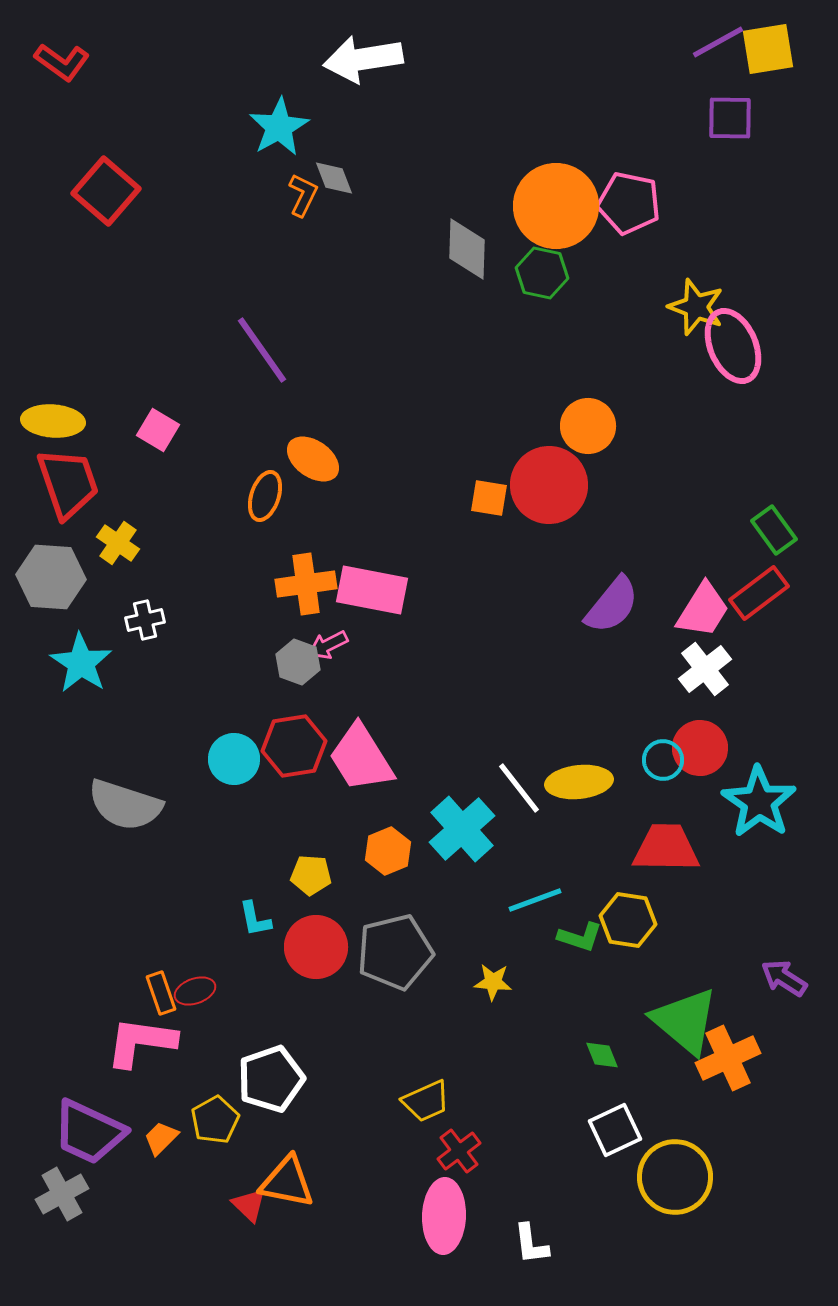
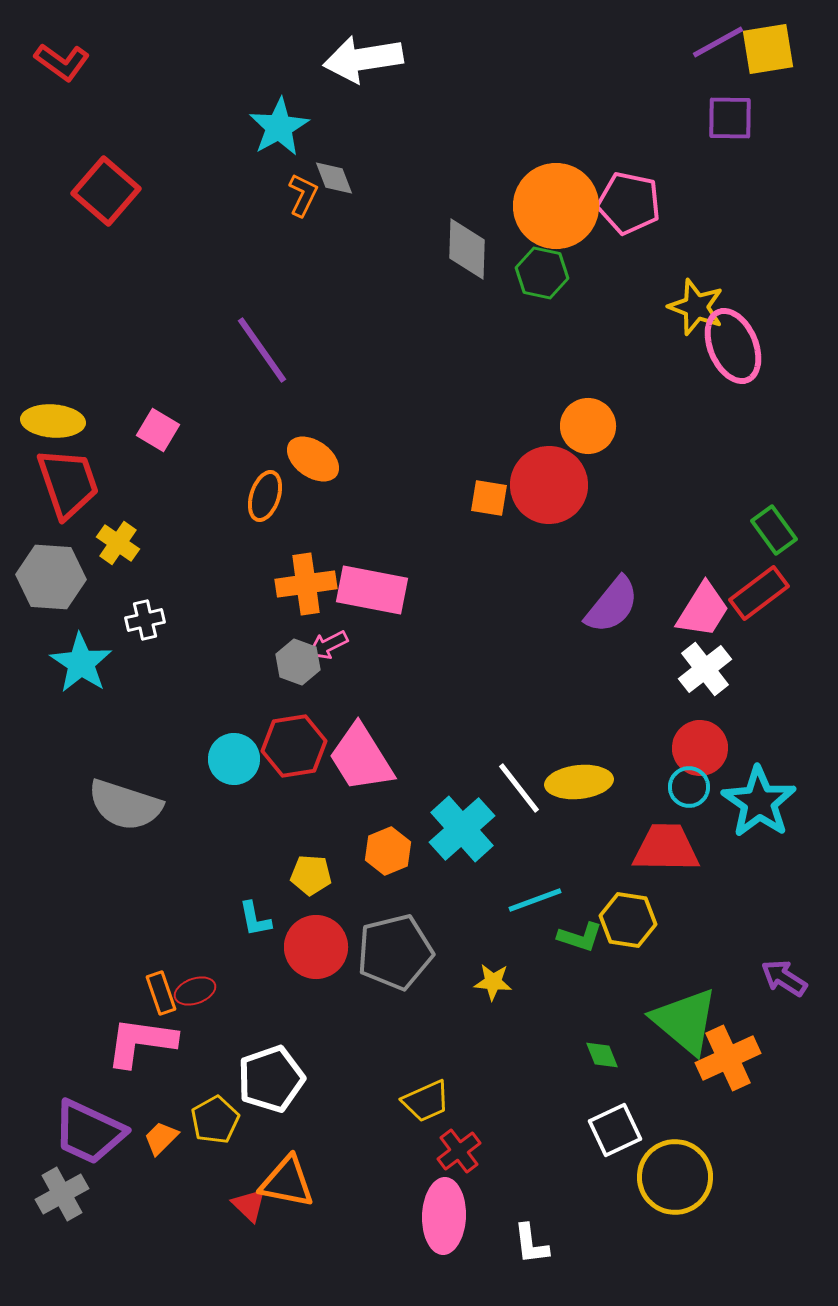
cyan circle at (663, 760): moved 26 px right, 27 px down
